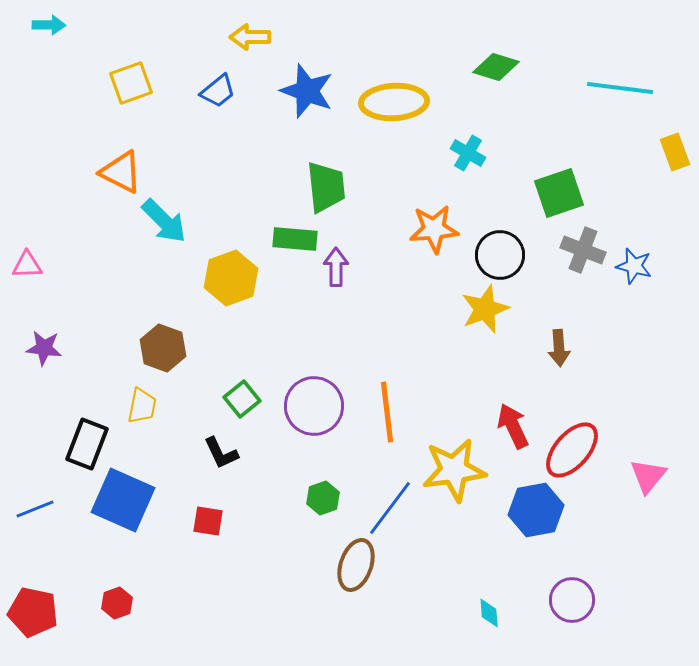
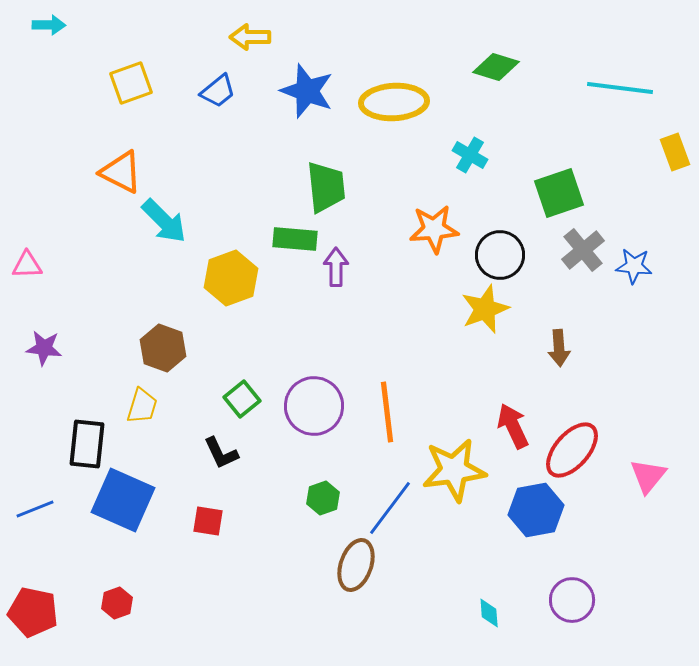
cyan cross at (468, 153): moved 2 px right, 2 px down
gray cross at (583, 250): rotated 30 degrees clockwise
blue star at (634, 266): rotated 9 degrees counterclockwise
yellow trapezoid at (142, 406): rotated 6 degrees clockwise
black rectangle at (87, 444): rotated 15 degrees counterclockwise
